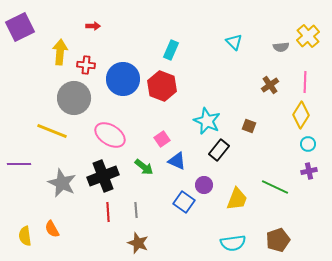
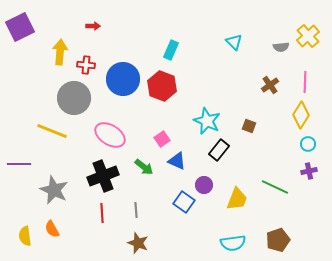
gray star: moved 8 px left, 7 px down
red line: moved 6 px left, 1 px down
